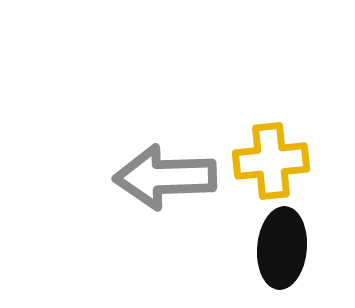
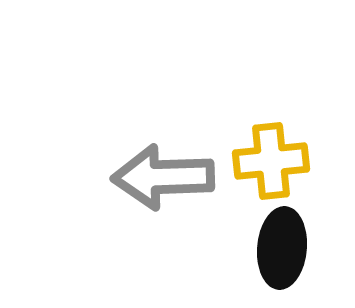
gray arrow: moved 2 px left
